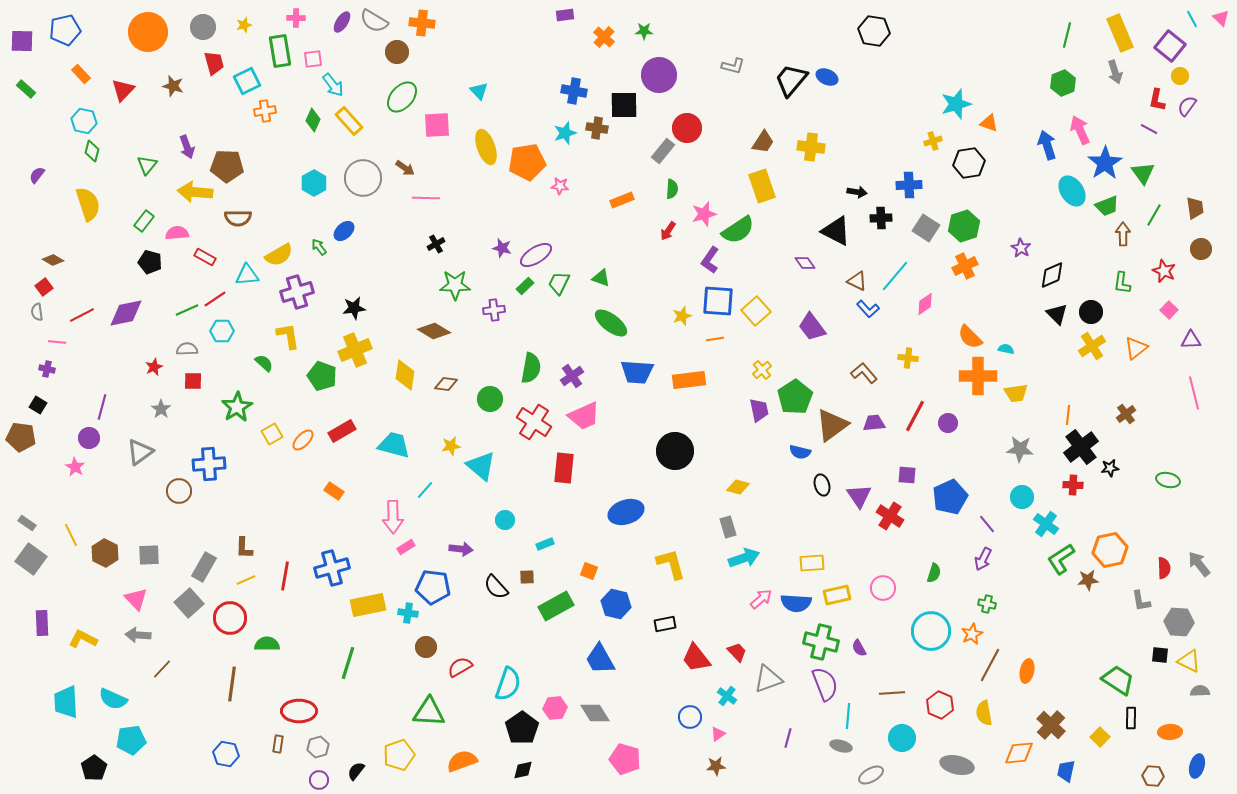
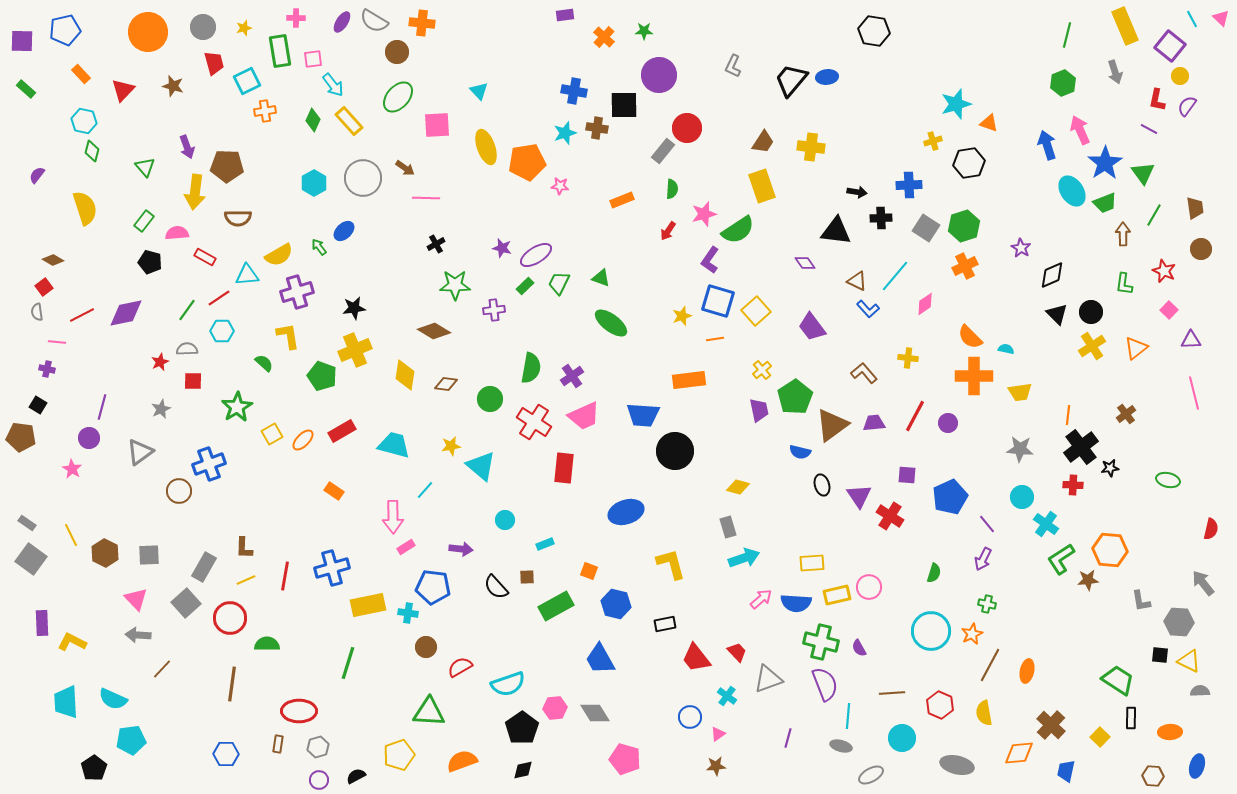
yellow star at (244, 25): moved 3 px down
yellow rectangle at (1120, 33): moved 5 px right, 7 px up
gray L-shape at (733, 66): rotated 100 degrees clockwise
blue ellipse at (827, 77): rotated 30 degrees counterclockwise
green ellipse at (402, 97): moved 4 px left
green triangle at (147, 165): moved 2 px left, 2 px down; rotated 20 degrees counterclockwise
yellow arrow at (195, 192): rotated 88 degrees counterclockwise
yellow semicircle at (88, 204): moved 3 px left, 4 px down
green trapezoid at (1107, 206): moved 2 px left, 3 px up
black triangle at (836, 231): rotated 20 degrees counterclockwise
green L-shape at (1122, 283): moved 2 px right, 1 px down
red line at (215, 299): moved 4 px right, 1 px up
blue square at (718, 301): rotated 12 degrees clockwise
green line at (187, 310): rotated 30 degrees counterclockwise
red star at (154, 367): moved 6 px right, 5 px up
blue trapezoid at (637, 372): moved 6 px right, 43 px down
orange cross at (978, 376): moved 4 px left
yellow trapezoid at (1016, 393): moved 4 px right, 1 px up
gray star at (161, 409): rotated 12 degrees clockwise
blue cross at (209, 464): rotated 16 degrees counterclockwise
pink star at (75, 467): moved 3 px left, 2 px down
orange hexagon at (1110, 550): rotated 16 degrees clockwise
gray arrow at (1199, 564): moved 4 px right, 19 px down
red semicircle at (1164, 568): moved 47 px right, 39 px up; rotated 15 degrees clockwise
pink circle at (883, 588): moved 14 px left, 1 px up
gray square at (189, 603): moved 3 px left
yellow L-shape at (83, 639): moved 11 px left, 3 px down
cyan semicircle at (508, 684): rotated 52 degrees clockwise
blue hexagon at (226, 754): rotated 10 degrees counterclockwise
black semicircle at (356, 771): moved 5 px down; rotated 24 degrees clockwise
